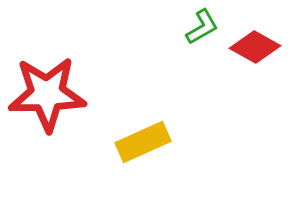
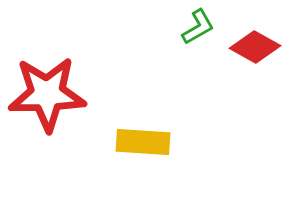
green L-shape: moved 4 px left
yellow rectangle: rotated 28 degrees clockwise
